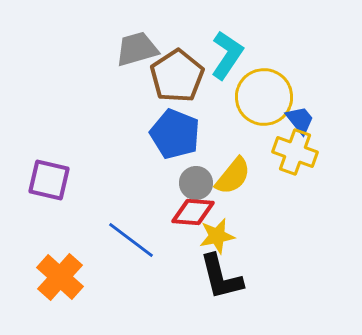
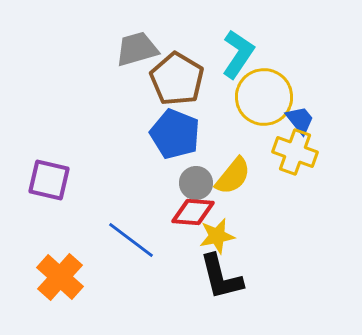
cyan L-shape: moved 11 px right, 1 px up
brown pentagon: moved 3 px down; rotated 8 degrees counterclockwise
